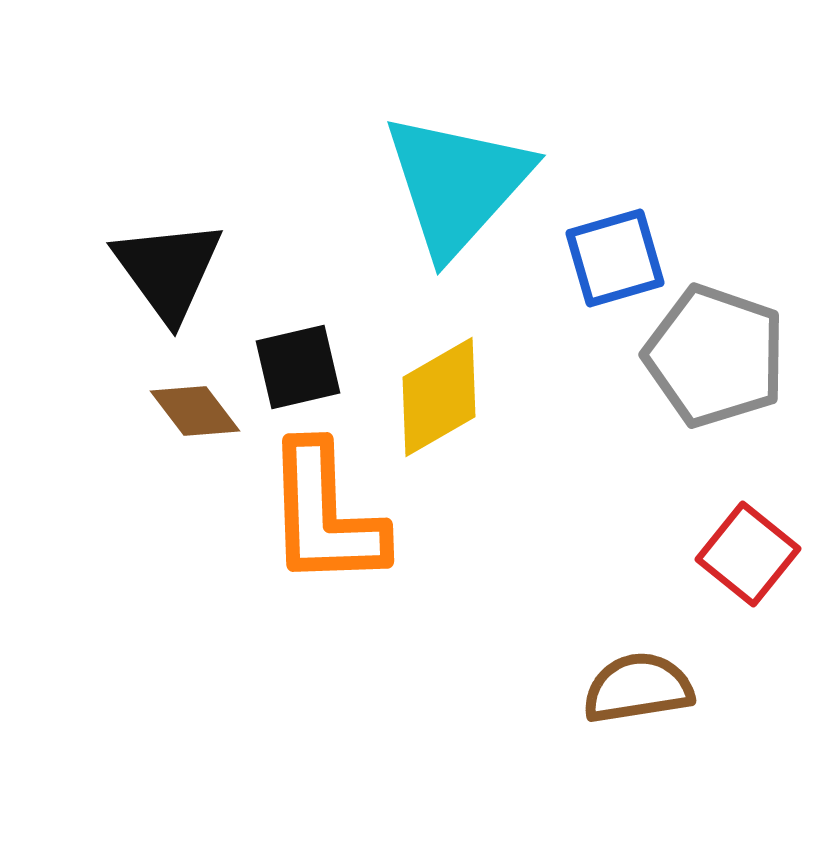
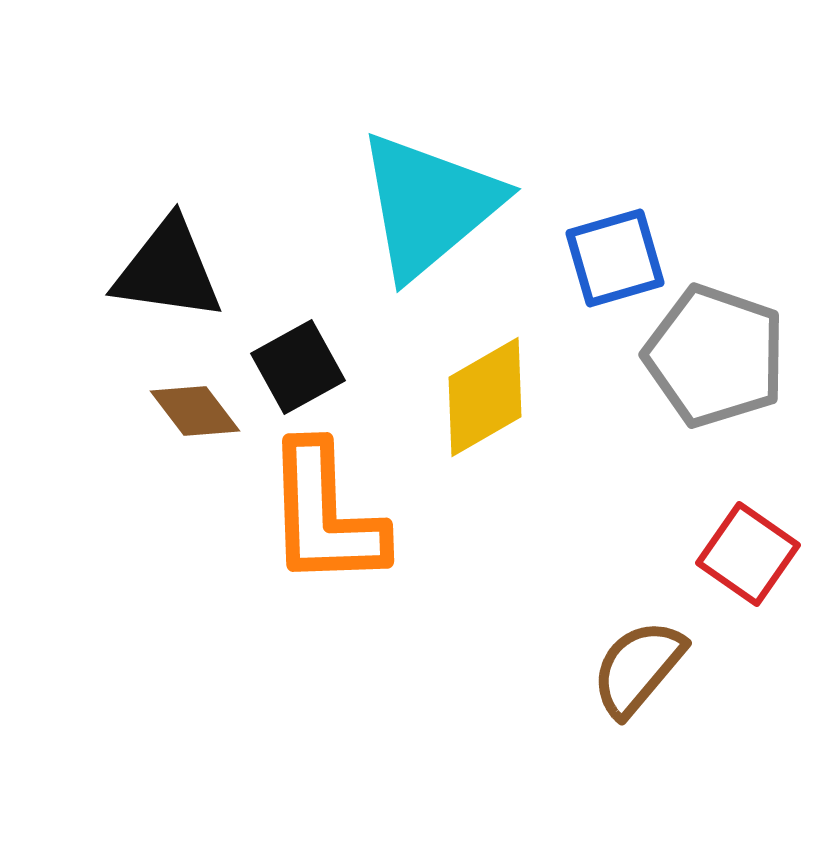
cyan triangle: moved 28 px left, 21 px down; rotated 8 degrees clockwise
black triangle: rotated 46 degrees counterclockwise
black square: rotated 16 degrees counterclockwise
yellow diamond: moved 46 px right
red square: rotated 4 degrees counterclockwise
brown semicircle: moved 20 px up; rotated 41 degrees counterclockwise
